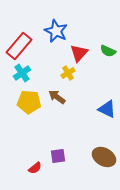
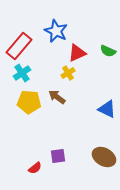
red triangle: moved 2 px left; rotated 24 degrees clockwise
